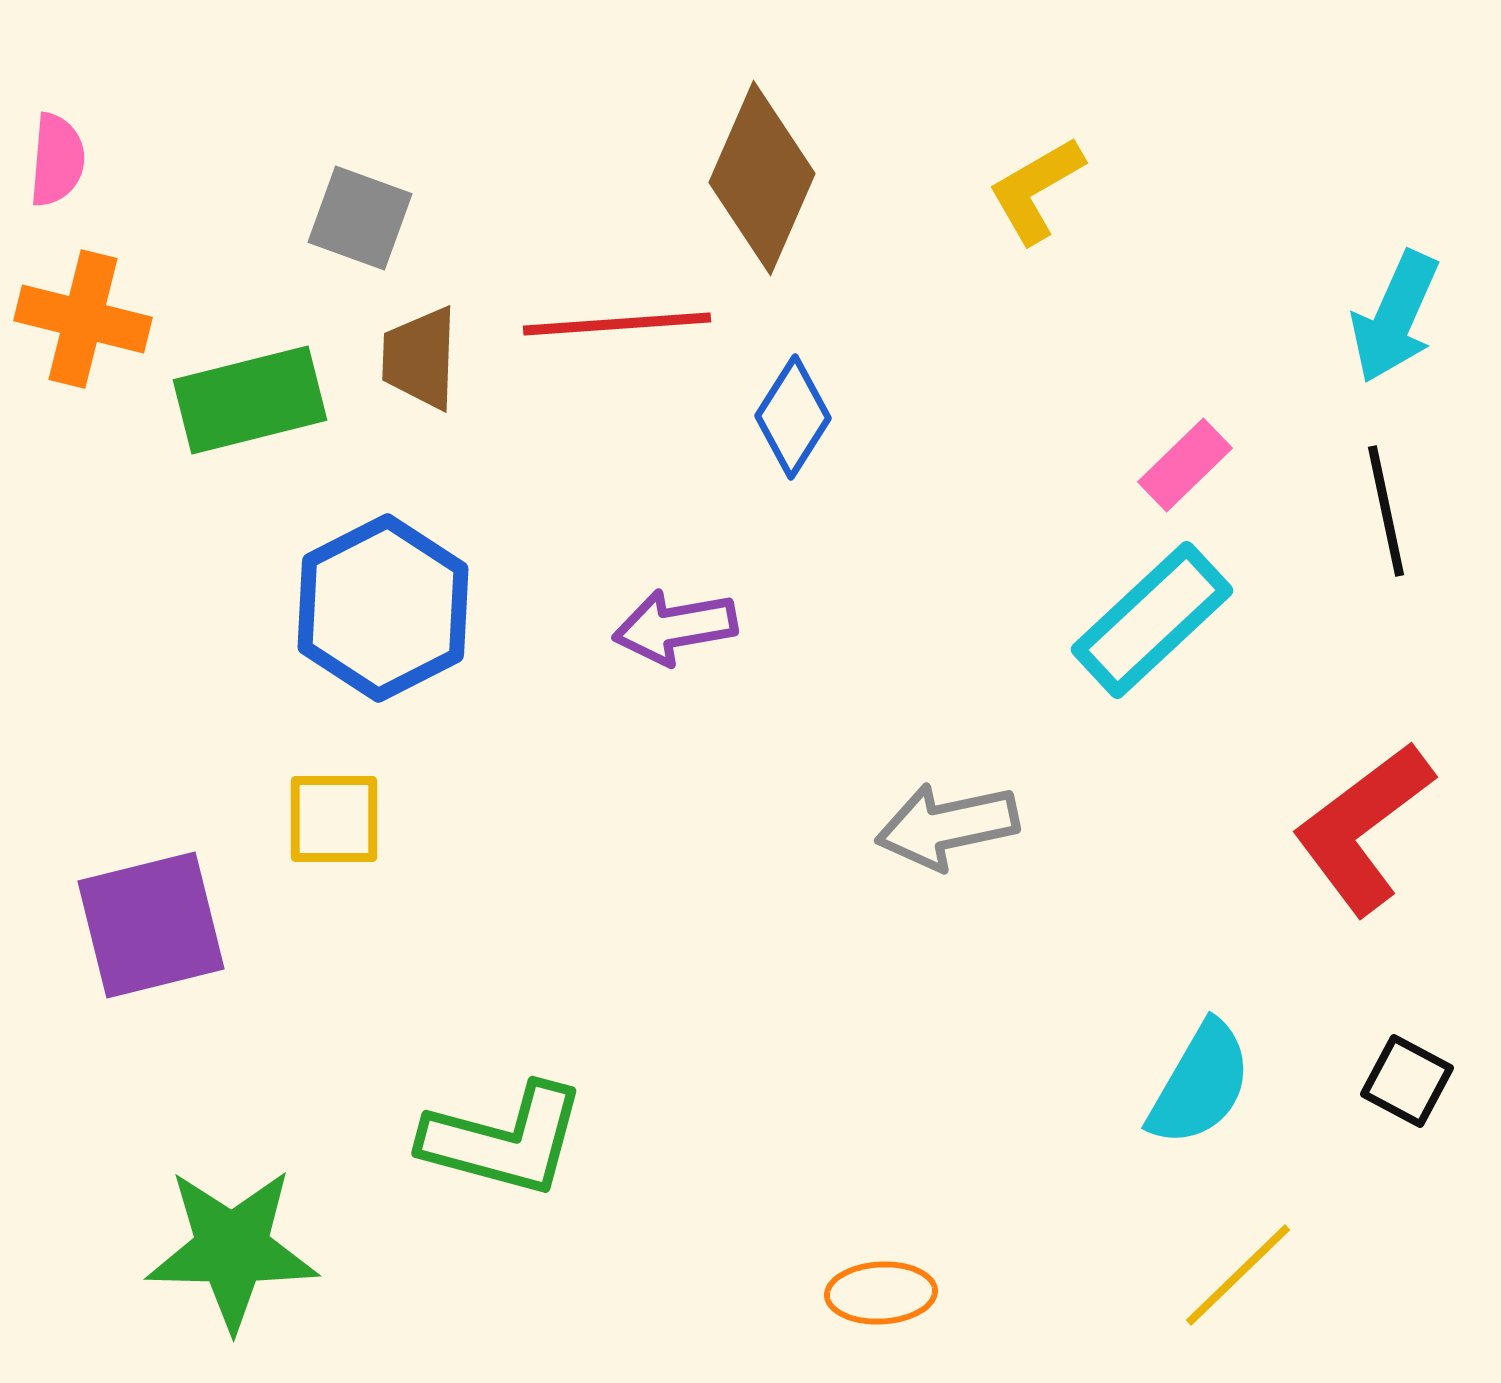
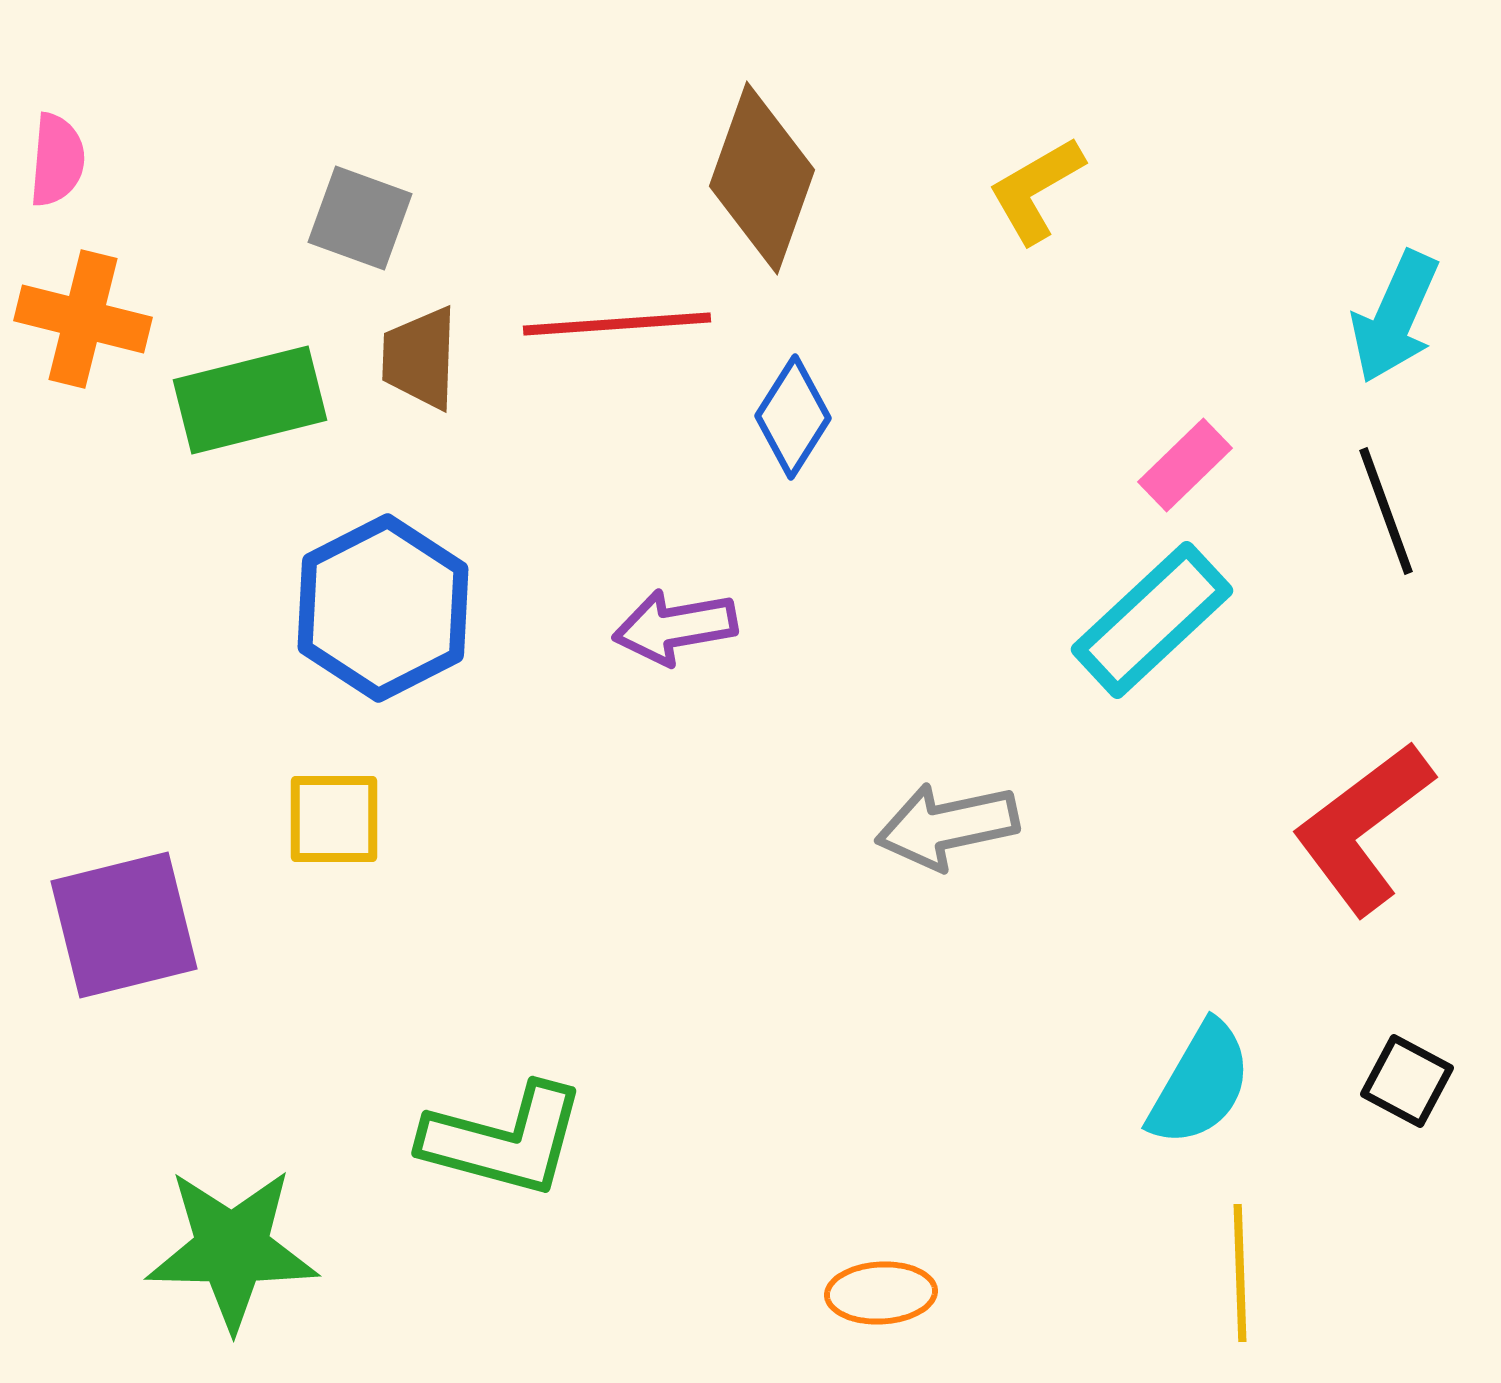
brown diamond: rotated 4 degrees counterclockwise
black line: rotated 8 degrees counterclockwise
purple square: moved 27 px left
yellow line: moved 2 px right, 2 px up; rotated 48 degrees counterclockwise
